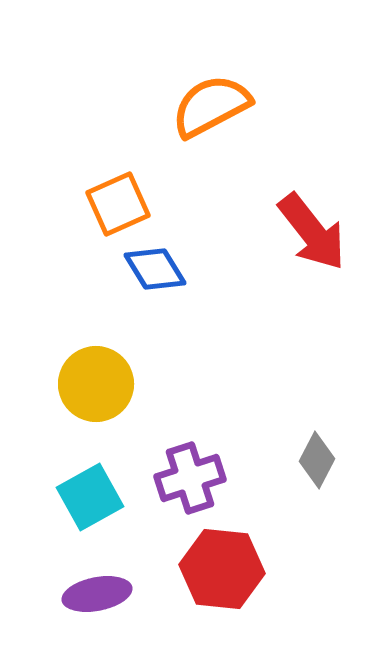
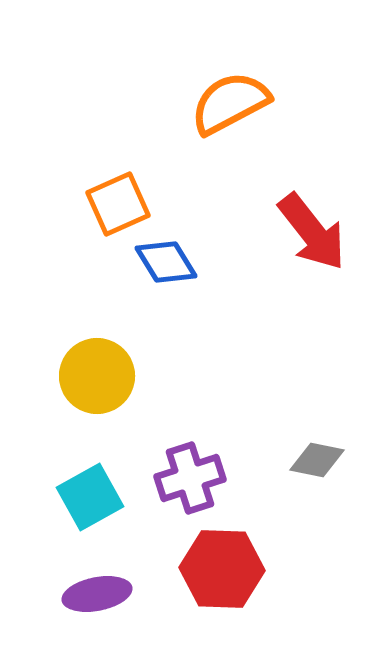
orange semicircle: moved 19 px right, 3 px up
blue diamond: moved 11 px right, 7 px up
yellow circle: moved 1 px right, 8 px up
gray diamond: rotated 74 degrees clockwise
red hexagon: rotated 4 degrees counterclockwise
